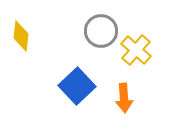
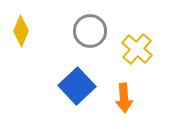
gray circle: moved 11 px left
yellow diamond: moved 5 px up; rotated 16 degrees clockwise
yellow cross: moved 1 px right, 1 px up
